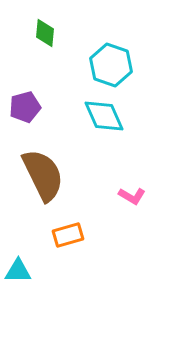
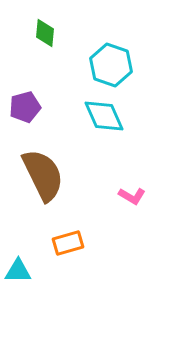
orange rectangle: moved 8 px down
